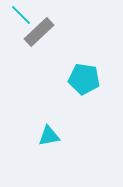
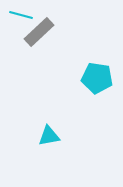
cyan line: rotated 30 degrees counterclockwise
cyan pentagon: moved 13 px right, 1 px up
